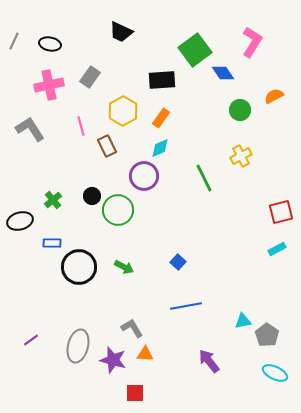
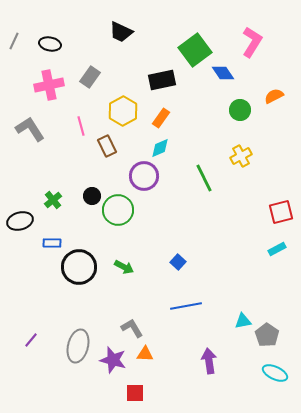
black rectangle at (162, 80): rotated 8 degrees counterclockwise
purple line at (31, 340): rotated 14 degrees counterclockwise
purple arrow at (209, 361): rotated 30 degrees clockwise
